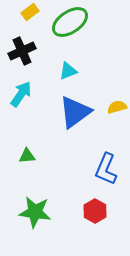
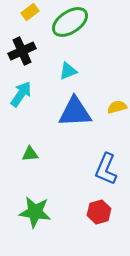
blue triangle: rotated 33 degrees clockwise
green triangle: moved 3 px right, 2 px up
red hexagon: moved 4 px right, 1 px down; rotated 15 degrees clockwise
